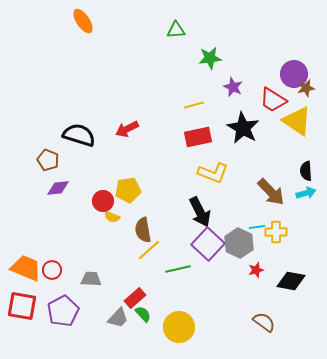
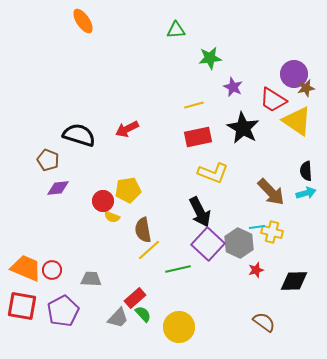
yellow cross at (276, 232): moved 4 px left; rotated 15 degrees clockwise
black diamond at (291, 281): moved 3 px right; rotated 12 degrees counterclockwise
